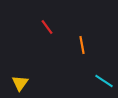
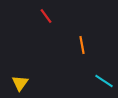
red line: moved 1 px left, 11 px up
